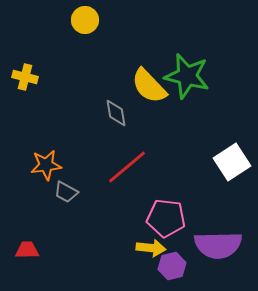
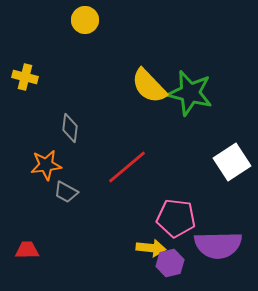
green star: moved 3 px right, 17 px down
gray diamond: moved 46 px left, 15 px down; rotated 16 degrees clockwise
pink pentagon: moved 10 px right
purple hexagon: moved 2 px left, 3 px up
